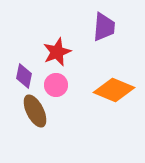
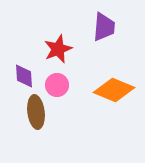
red star: moved 1 px right, 3 px up
purple diamond: rotated 15 degrees counterclockwise
pink circle: moved 1 px right
brown ellipse: moved 1 px right, 1 px down; rotated 20 degrees clockwise
